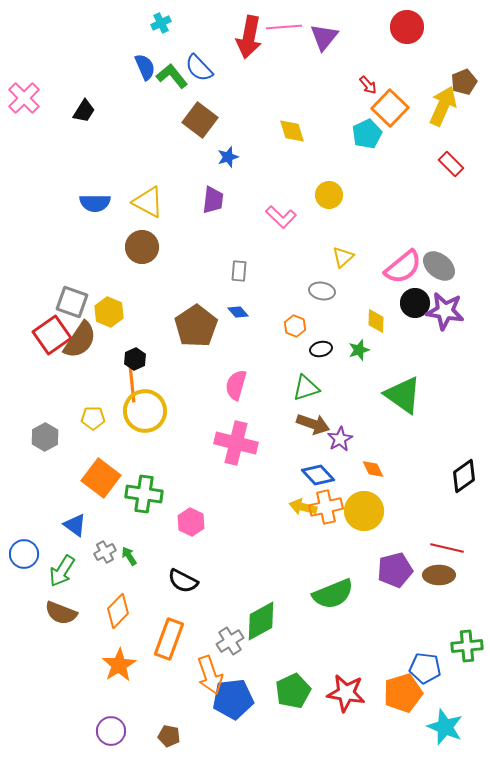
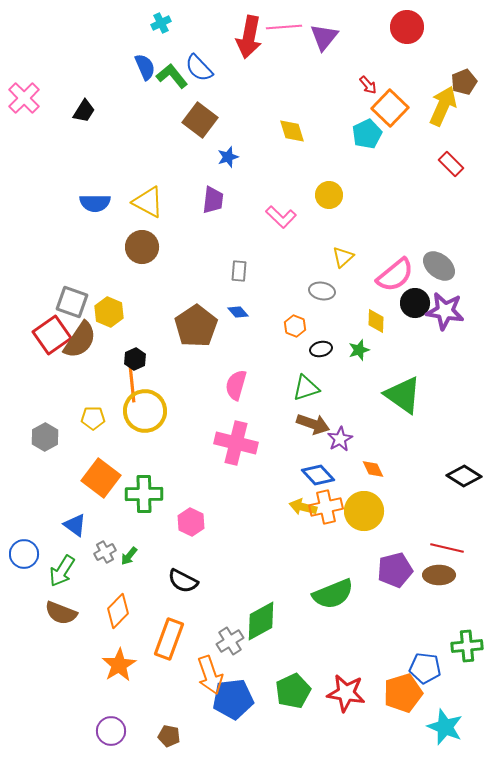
pink semicircle at (403, 267): moved 8 px left, 8 px down
black diamond at (464, 476): rotated 68 degrees clockwise
green cross at (144, 494): rotated 9 degrees counterclockwise
green arrow at (129, 556): rotated 108 degrees counterclockwise
